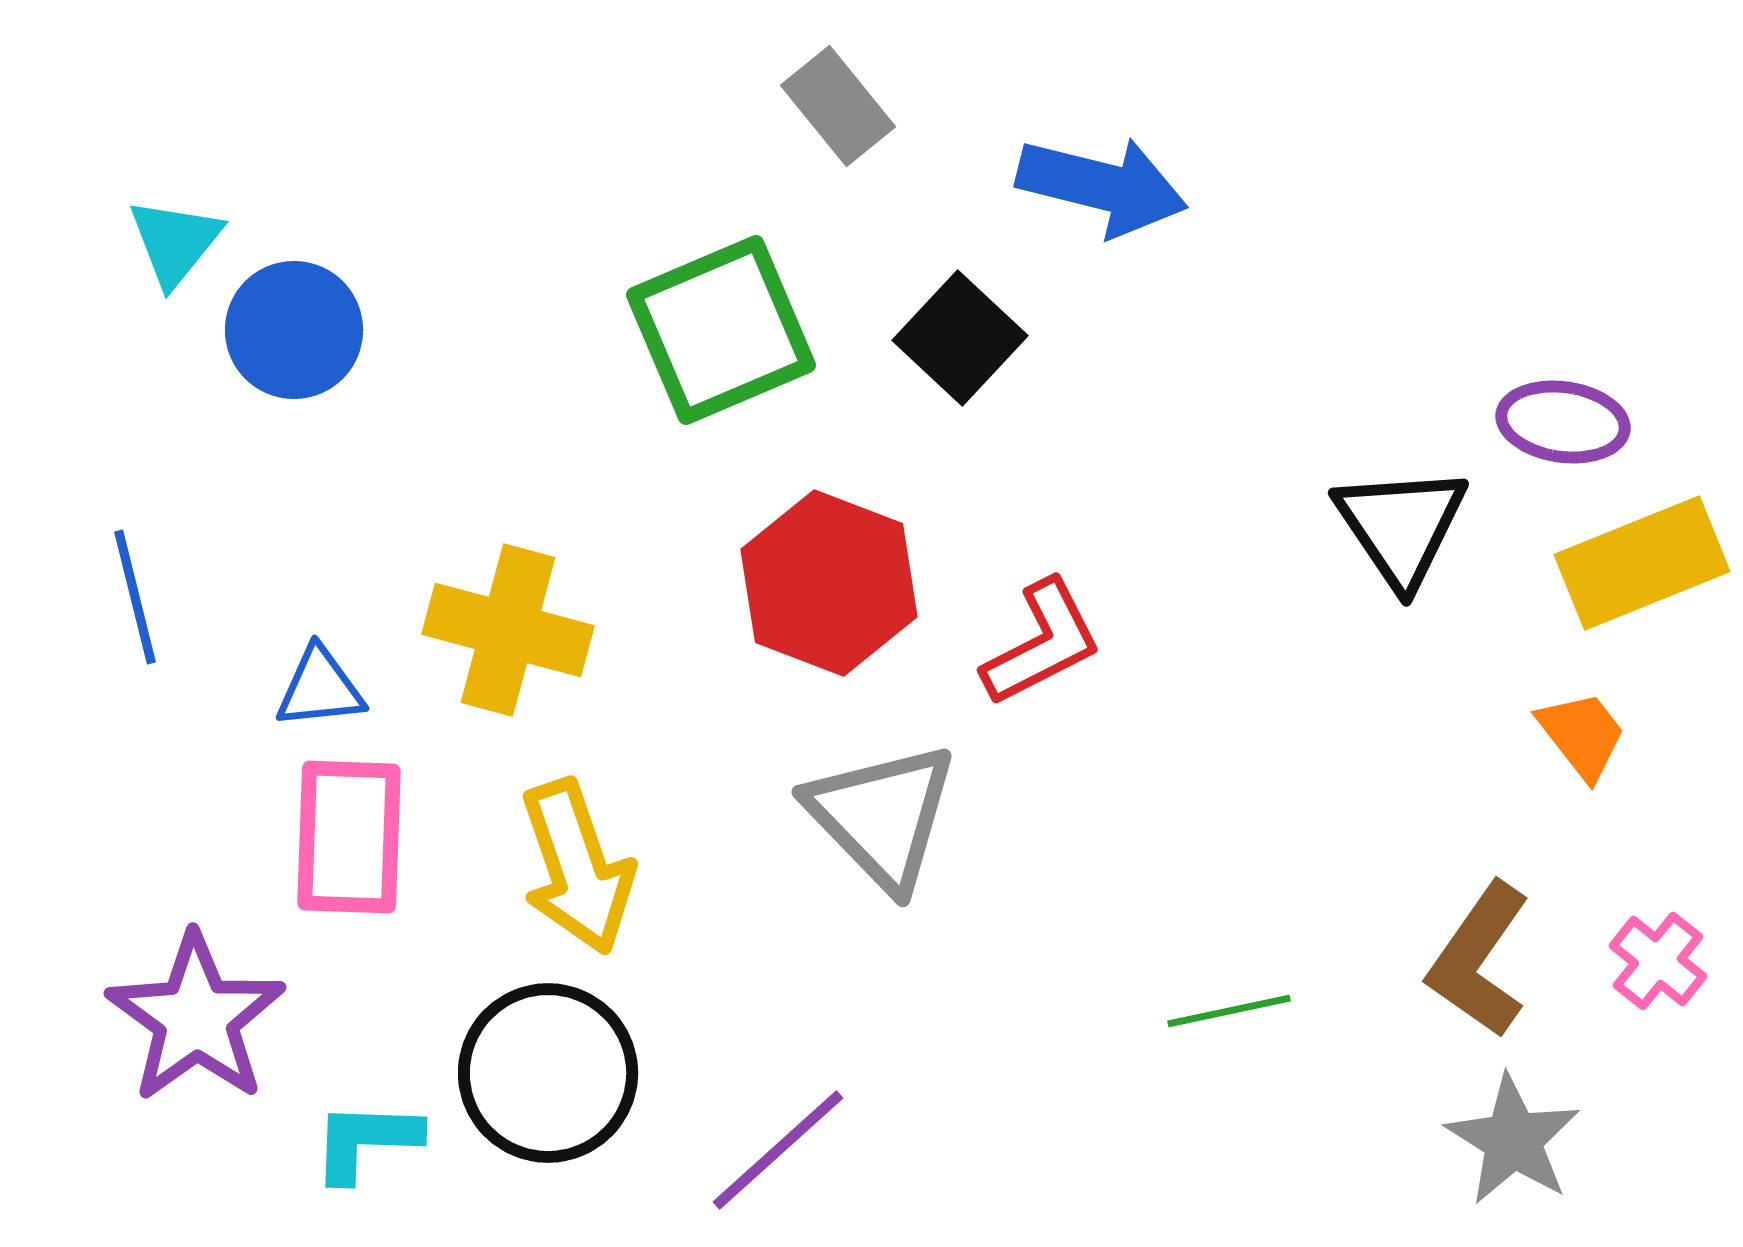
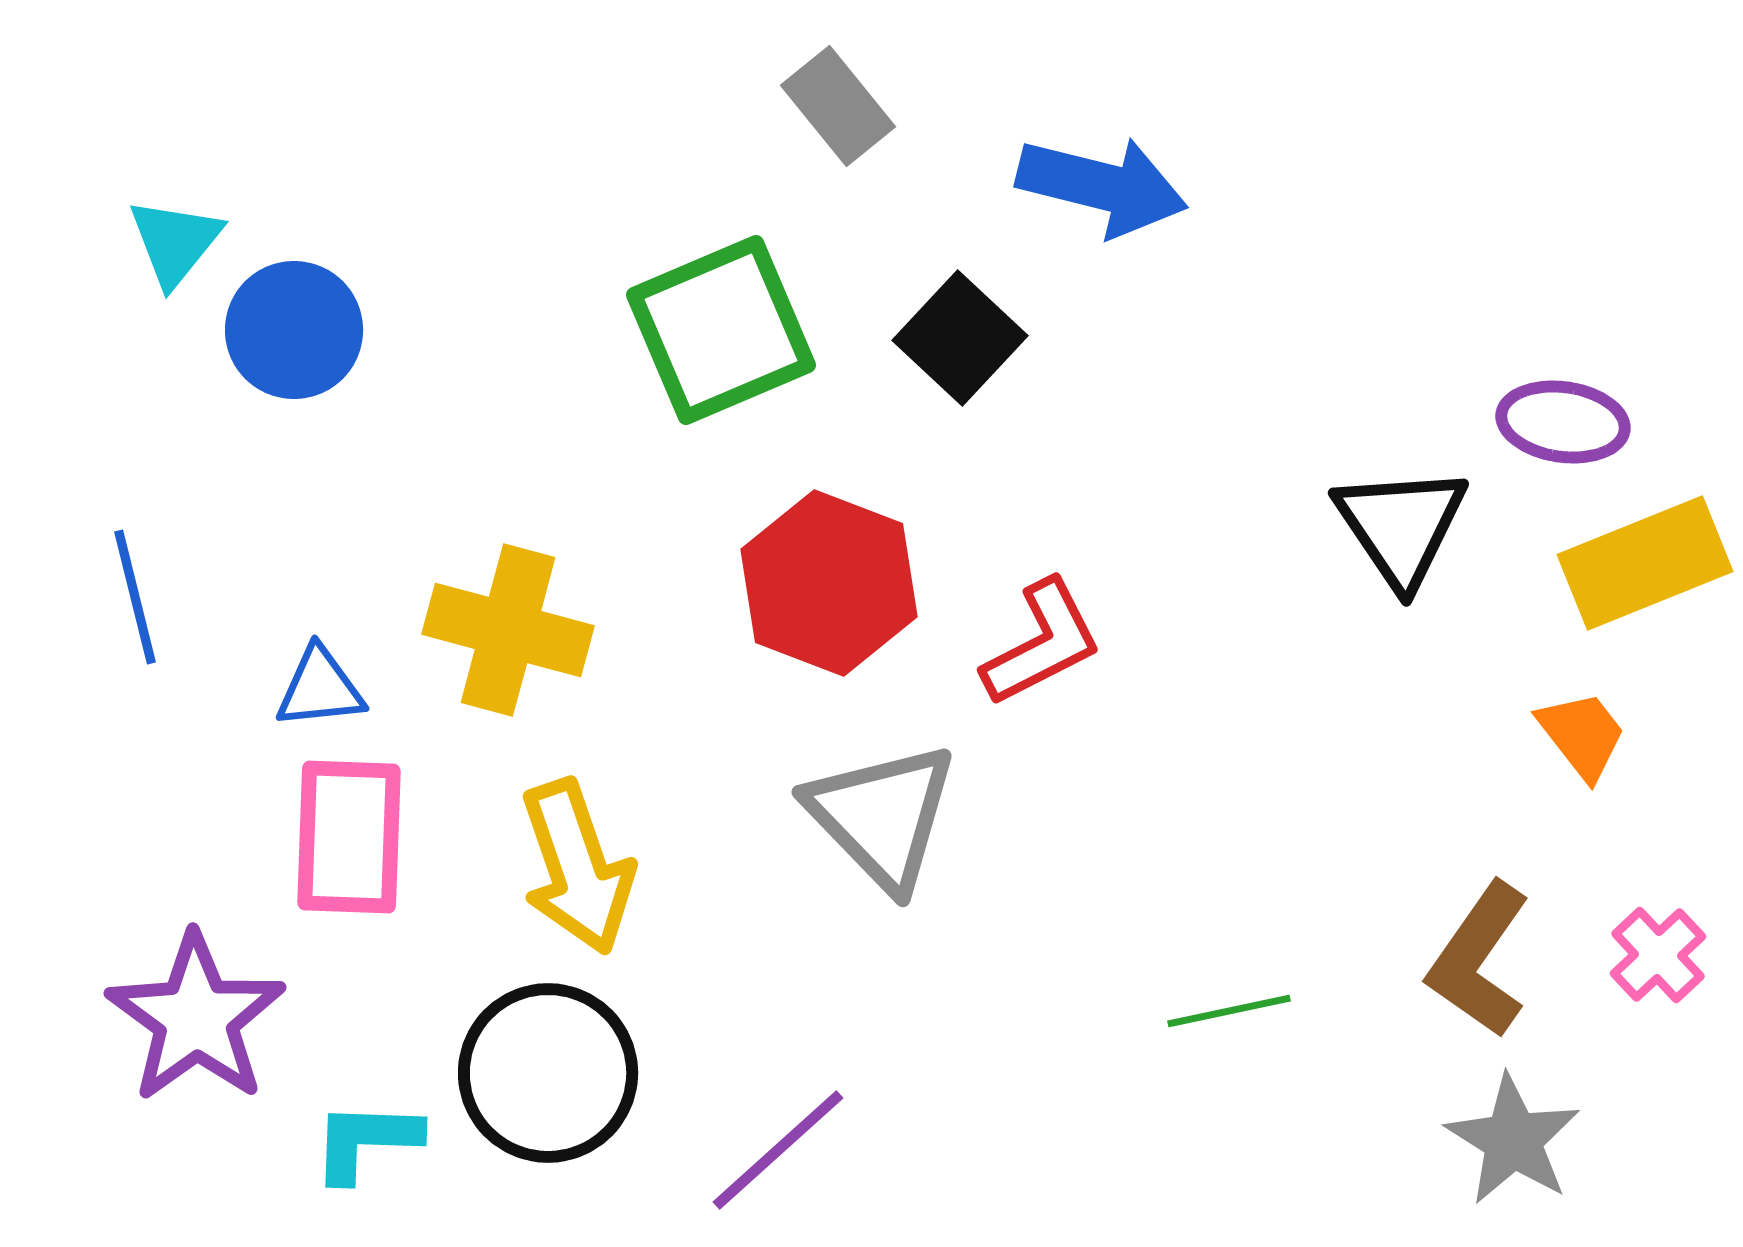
yellow rectangle: moved 3 px right
pink cross: moved 6 px up; rotated 8 degrees clockwise
